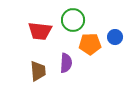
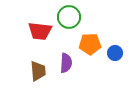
green circle: moved 4 px left, 3 px up
blue circle: moved 16 px down
